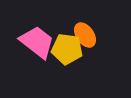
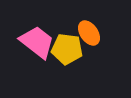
orange ellipse: moved 4 px right, 2 px up
